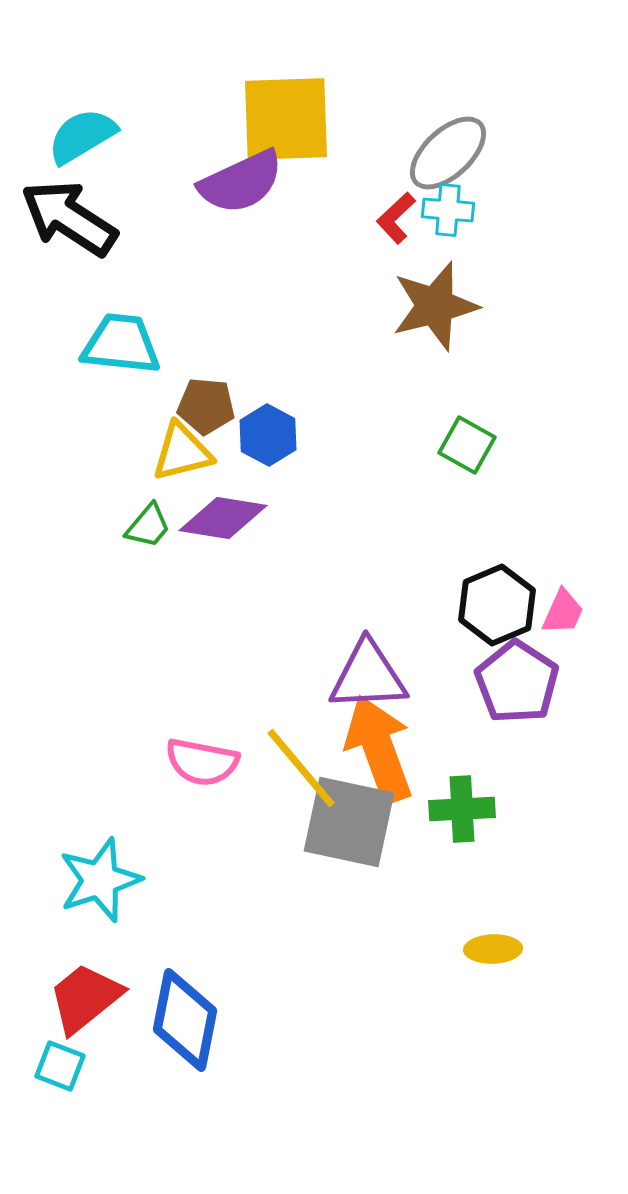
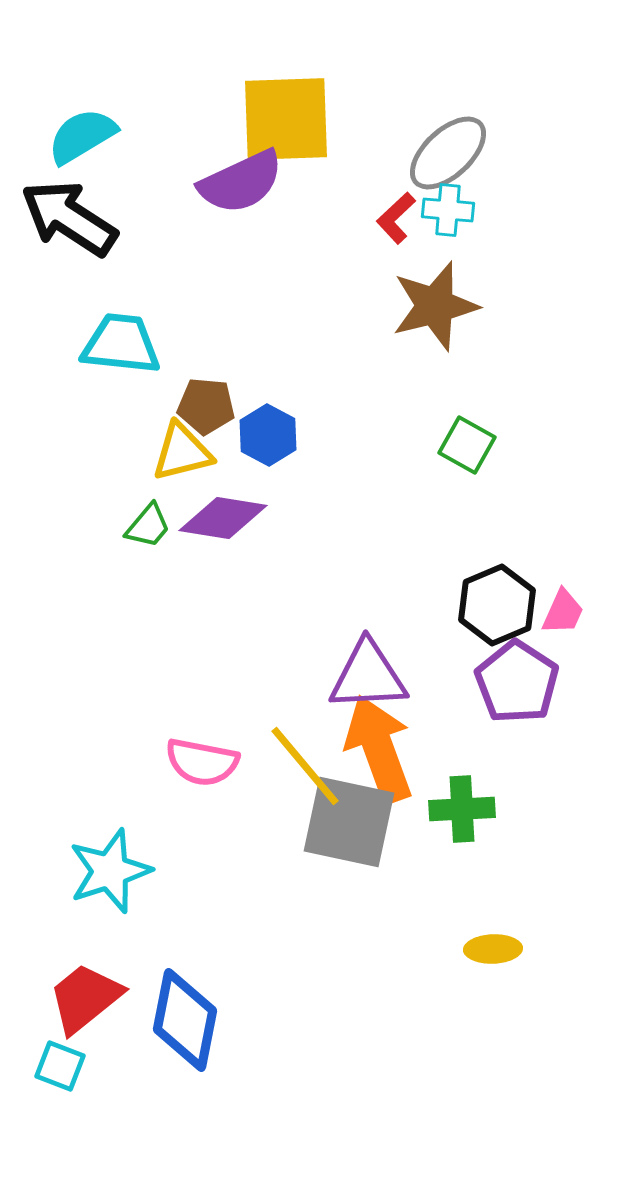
yellow line: moved 4 px right, 2 px up
cyan star: moved 10 px right, 9 px up
